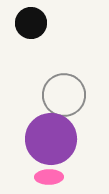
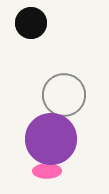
pink ellipse: moved 2 px left, 6 px up
